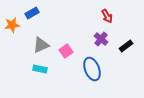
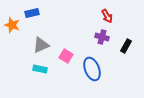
blue rectangle: rotated 16 degrees clockwise
orange star: rotated 28 degrees clockwise
purple cross: moved 1 px right, 2 px up; rotated 24 degrees counterclockwise
black rectangle: rotated 24 degrees counterclockwise
pink square: moved 5 px down; rotated 24 degrees counterclockwise
